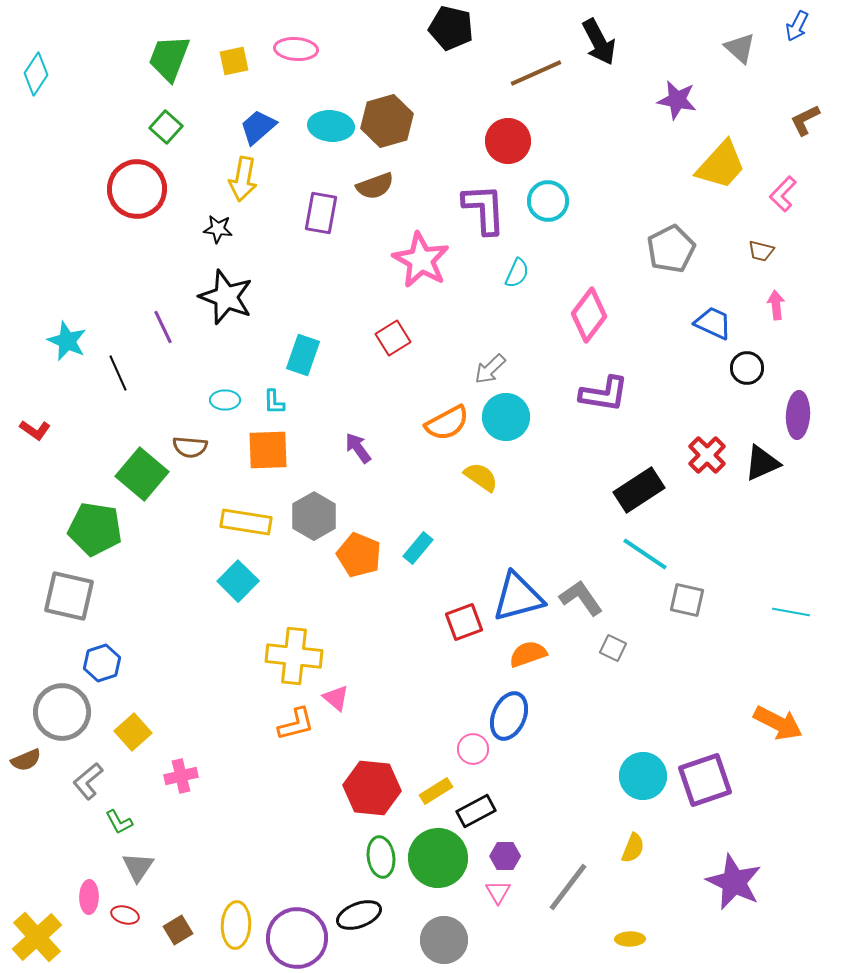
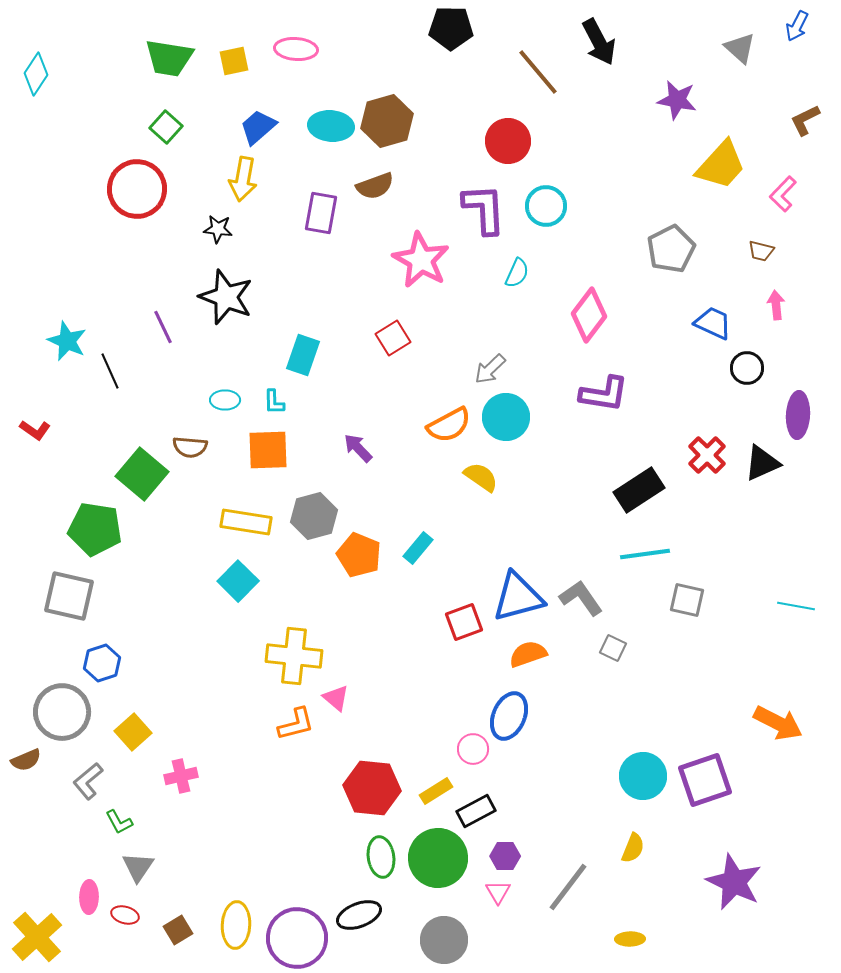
black pentagon at (451, 28): rotated 12 degrees counterclockwise
green trapezoid at (169, 58): rotated 102 degrees counterclockwise
brown line at (536, 73): moved 2 px right, 1 px up; rotated 74 degrees clockwise
cyan circle at (548, 201): moved 2 px left, 5 px down
black line at (118, 373): moved 8 px left, 2 px up
orange semicircle at (447, 423): moved 2 px right, 2 px down
purple arrow at (358, 448): rotated 8 degrees counterclockwise
gray hexagon at (314, 516): rotated 15 degrees clockwise
cyan line at (645, 554): rotated 42 degrees counterclockwise
cyan line at (791, 612): moved 5 px right, 6 px up
